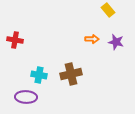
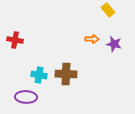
purple star: moved 2 px left, 2 px down
brown cross: moved 5 px left; rotated 15 degrees clockwise
